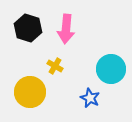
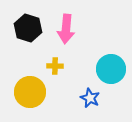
yellow cross: rotated 28 degrees counterclockwise
